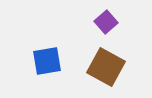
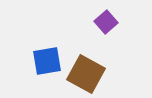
brown square: moved 20 px left, 7 px down
